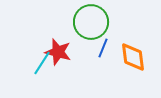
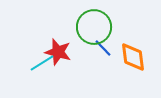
green circle: moved 3 px right, 5 px down
blue line: rotated 66 degrees counterclockwise
cyan line: rotated 25 degrees clockwise
